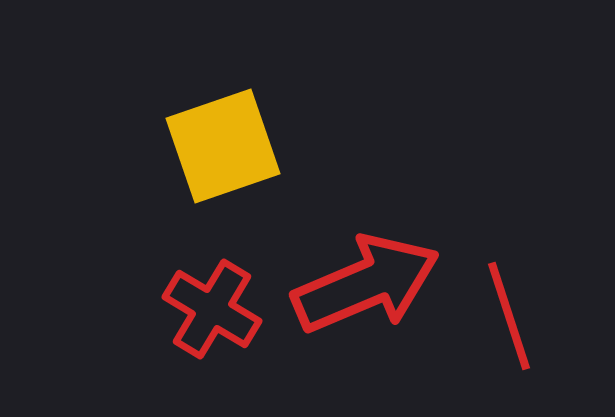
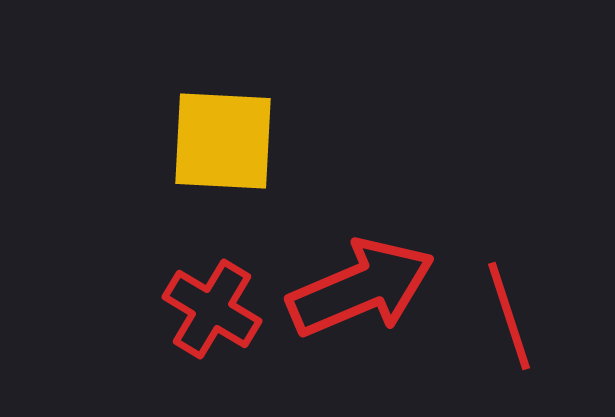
yellow square: moved 5 px up; rotated 22 degrees clockwise
red arrow: moved 5 px left, 4 px down
